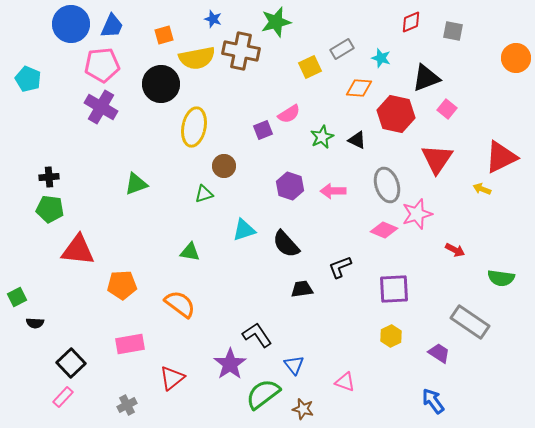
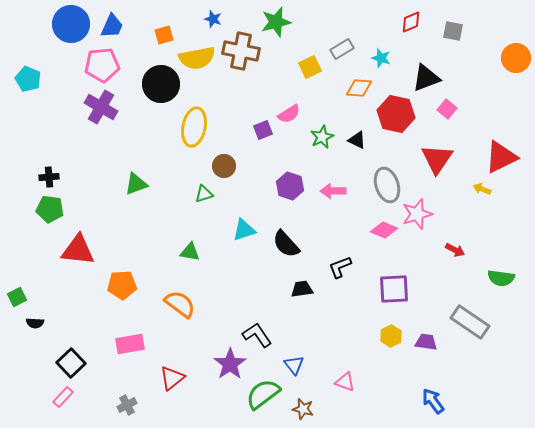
purple trapezoid at (439, 353): moved 13 px left, 11 px up; rotated 25 degrees counterclockwise
